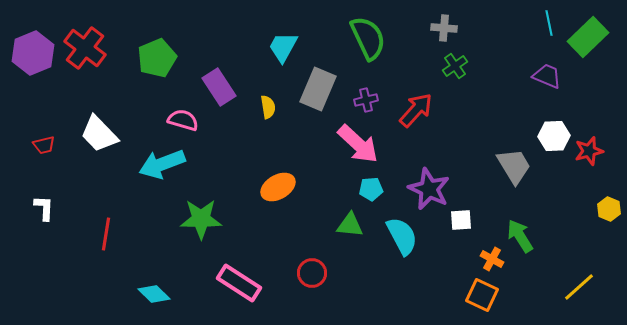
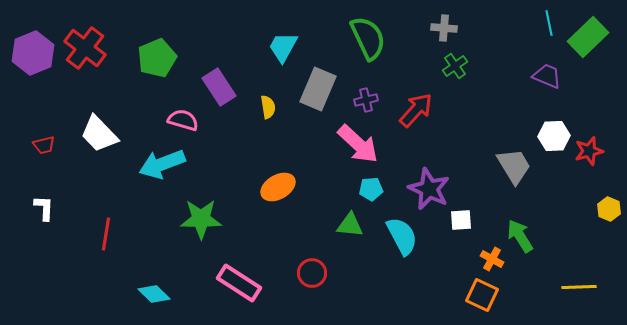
yellow line: rotated 40 degrees clockwise
